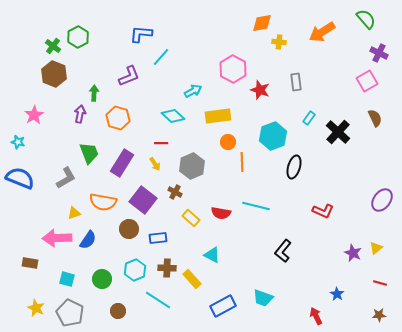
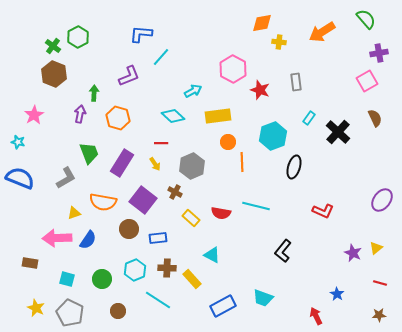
purple cross at (379, 53): rotated 36 degrees counterclockwise
